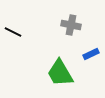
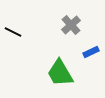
gray cross: rotated 36 degrees clockwise
blue rectangle: moved 2 px up
